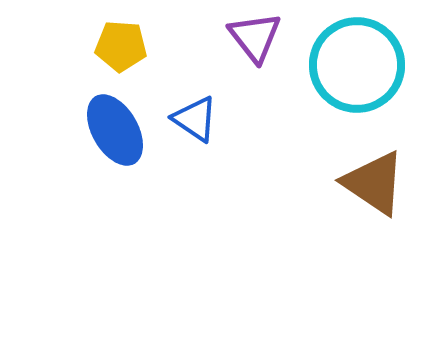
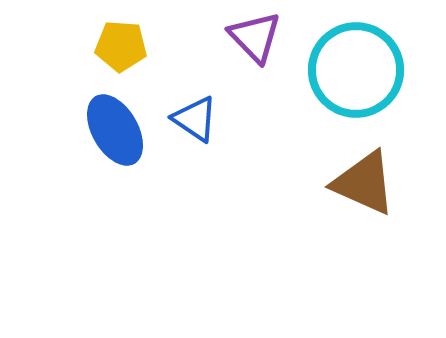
purple triangle: rotated 6 degrees counterclockwise
cyan circle: moved 1 px left, 5 px down
brown triangle: moved 10 px left; rotated 10 degrees counterclockwise
